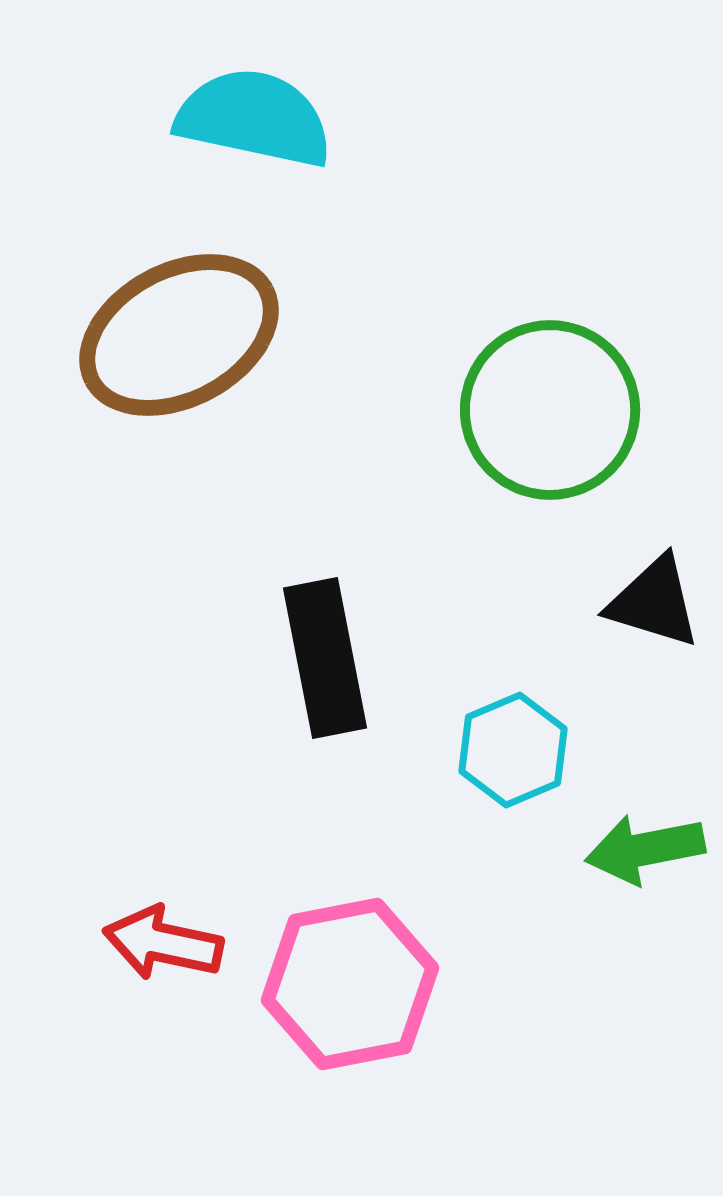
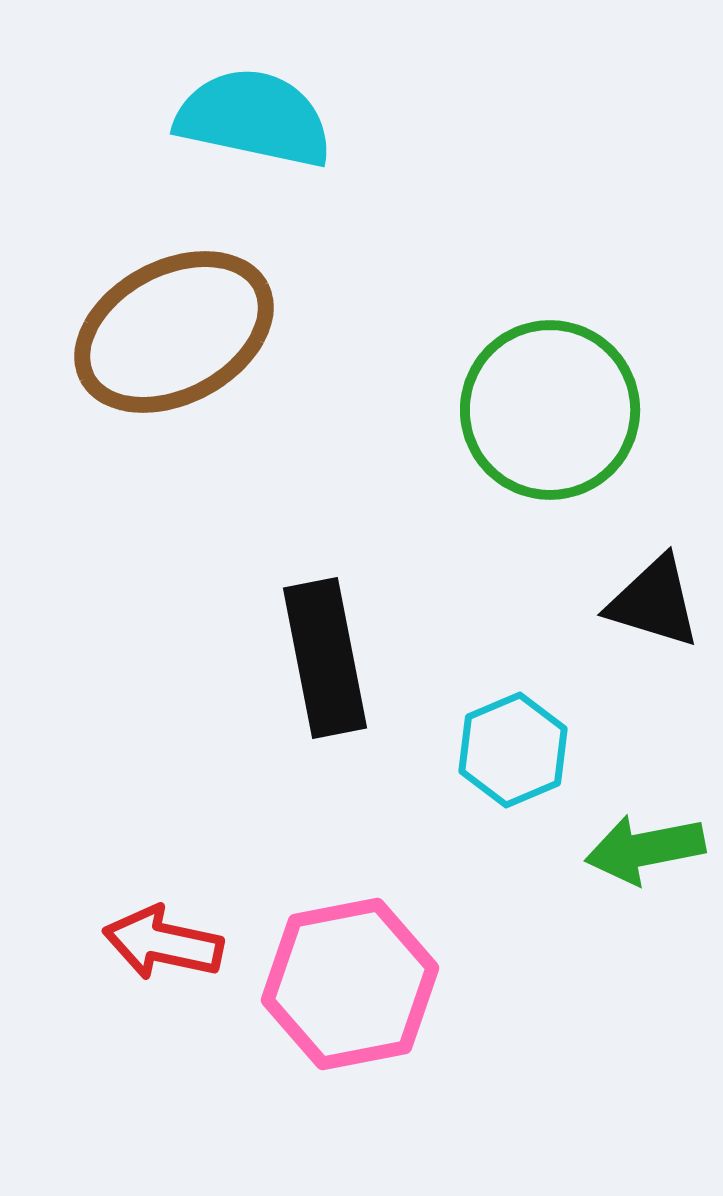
brown ellipse: moved 5 px left, 3 px up
